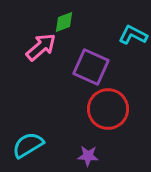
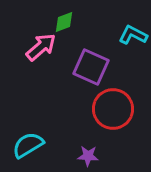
red circle: moved 5 px right
